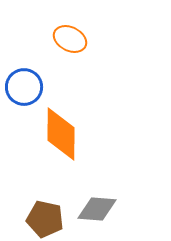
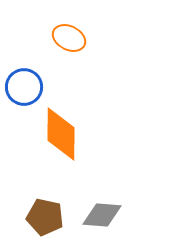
orange ellipse: moved 1 px left, 1 px up
gray diamond: moved 5 px right, 6 px down
brown pentagon: moved 2 px up
